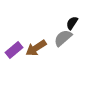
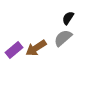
black semicircle: moved 4 px left, 5 px up
